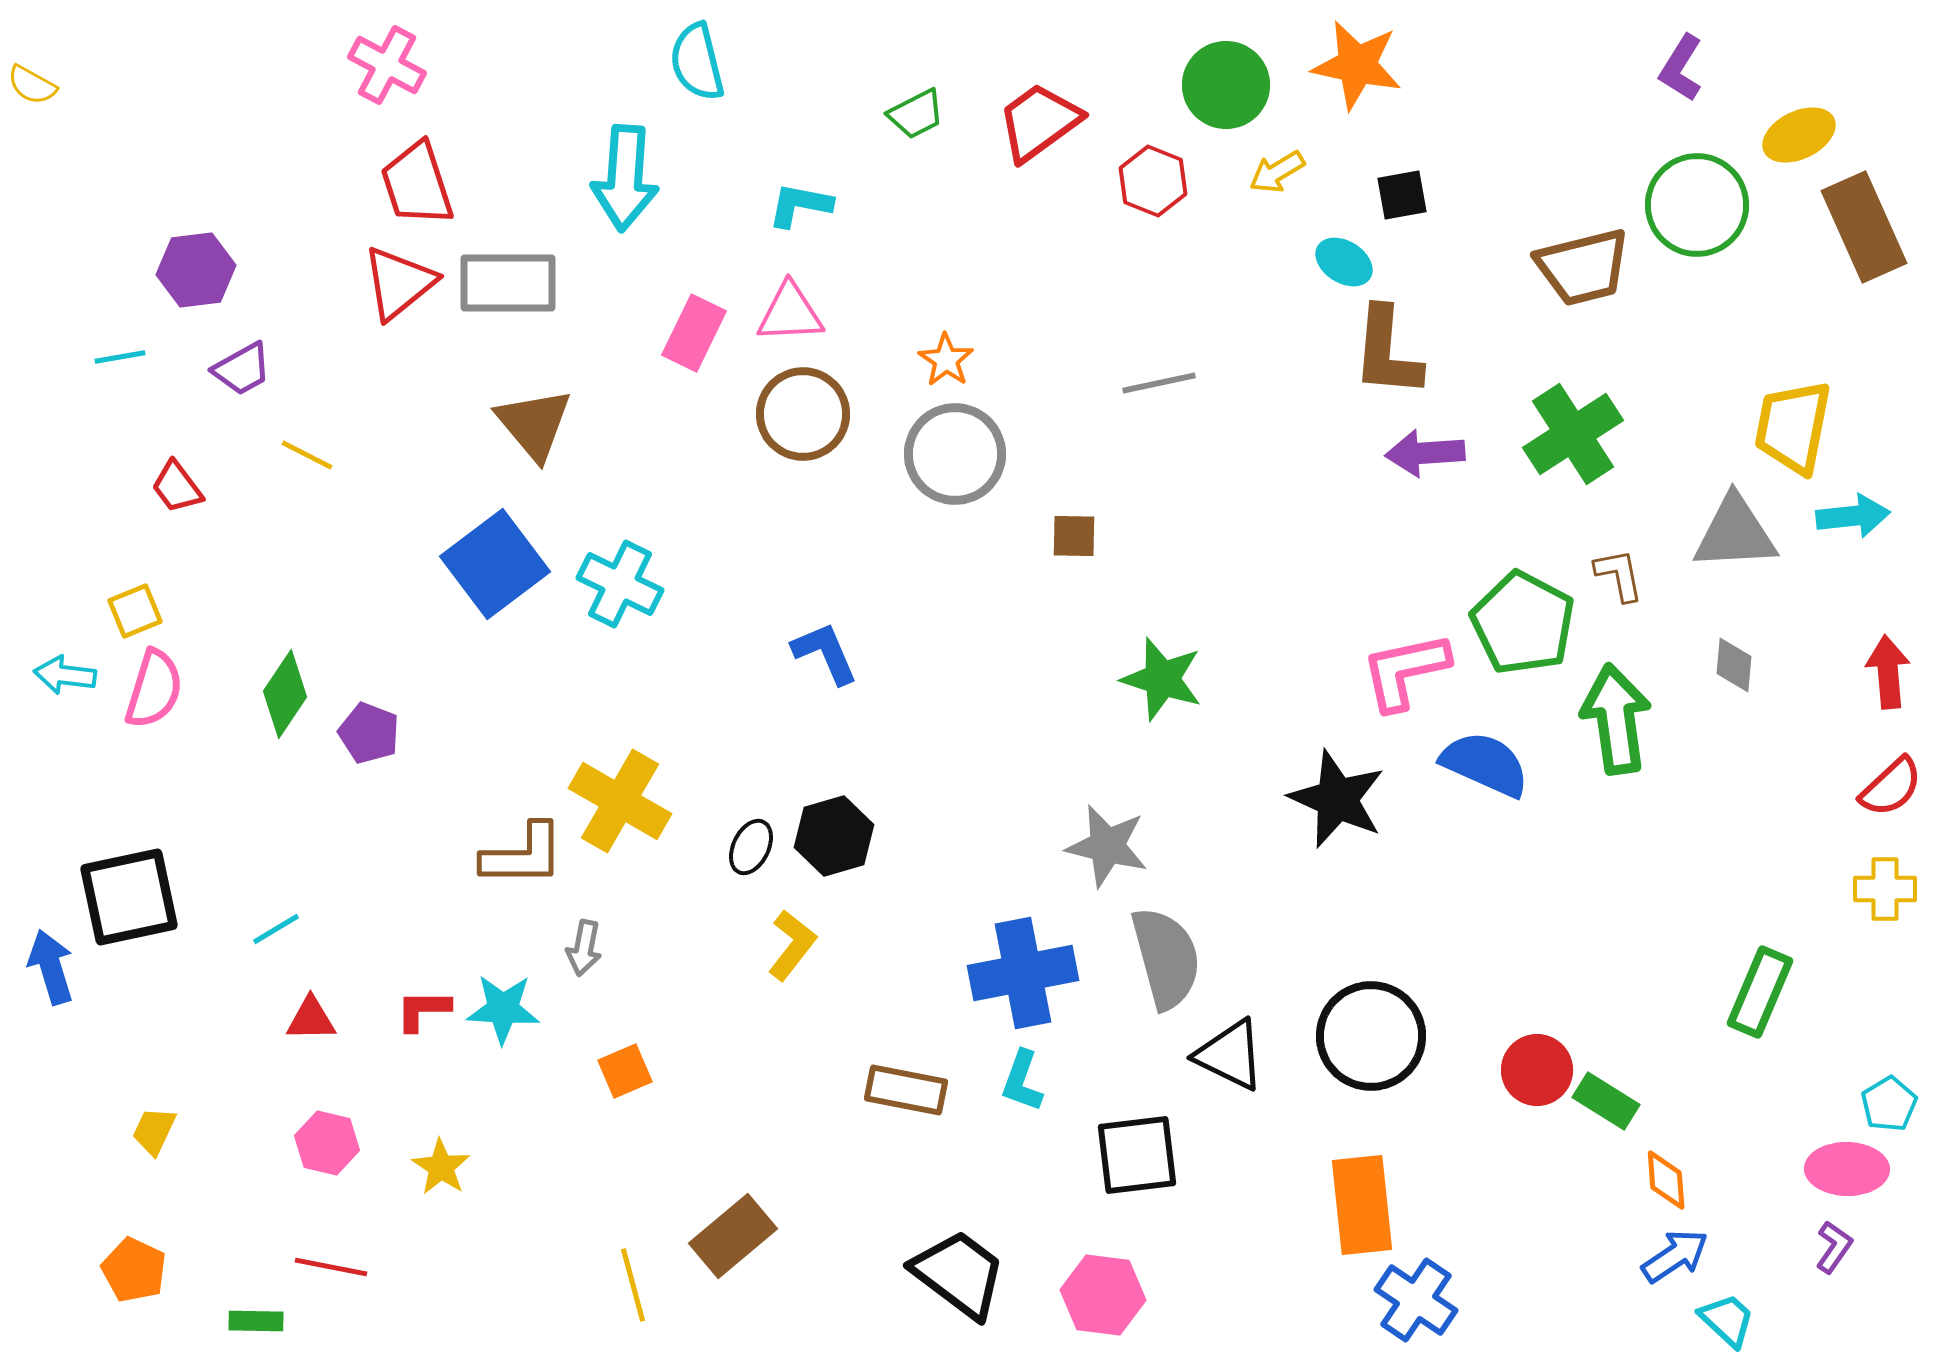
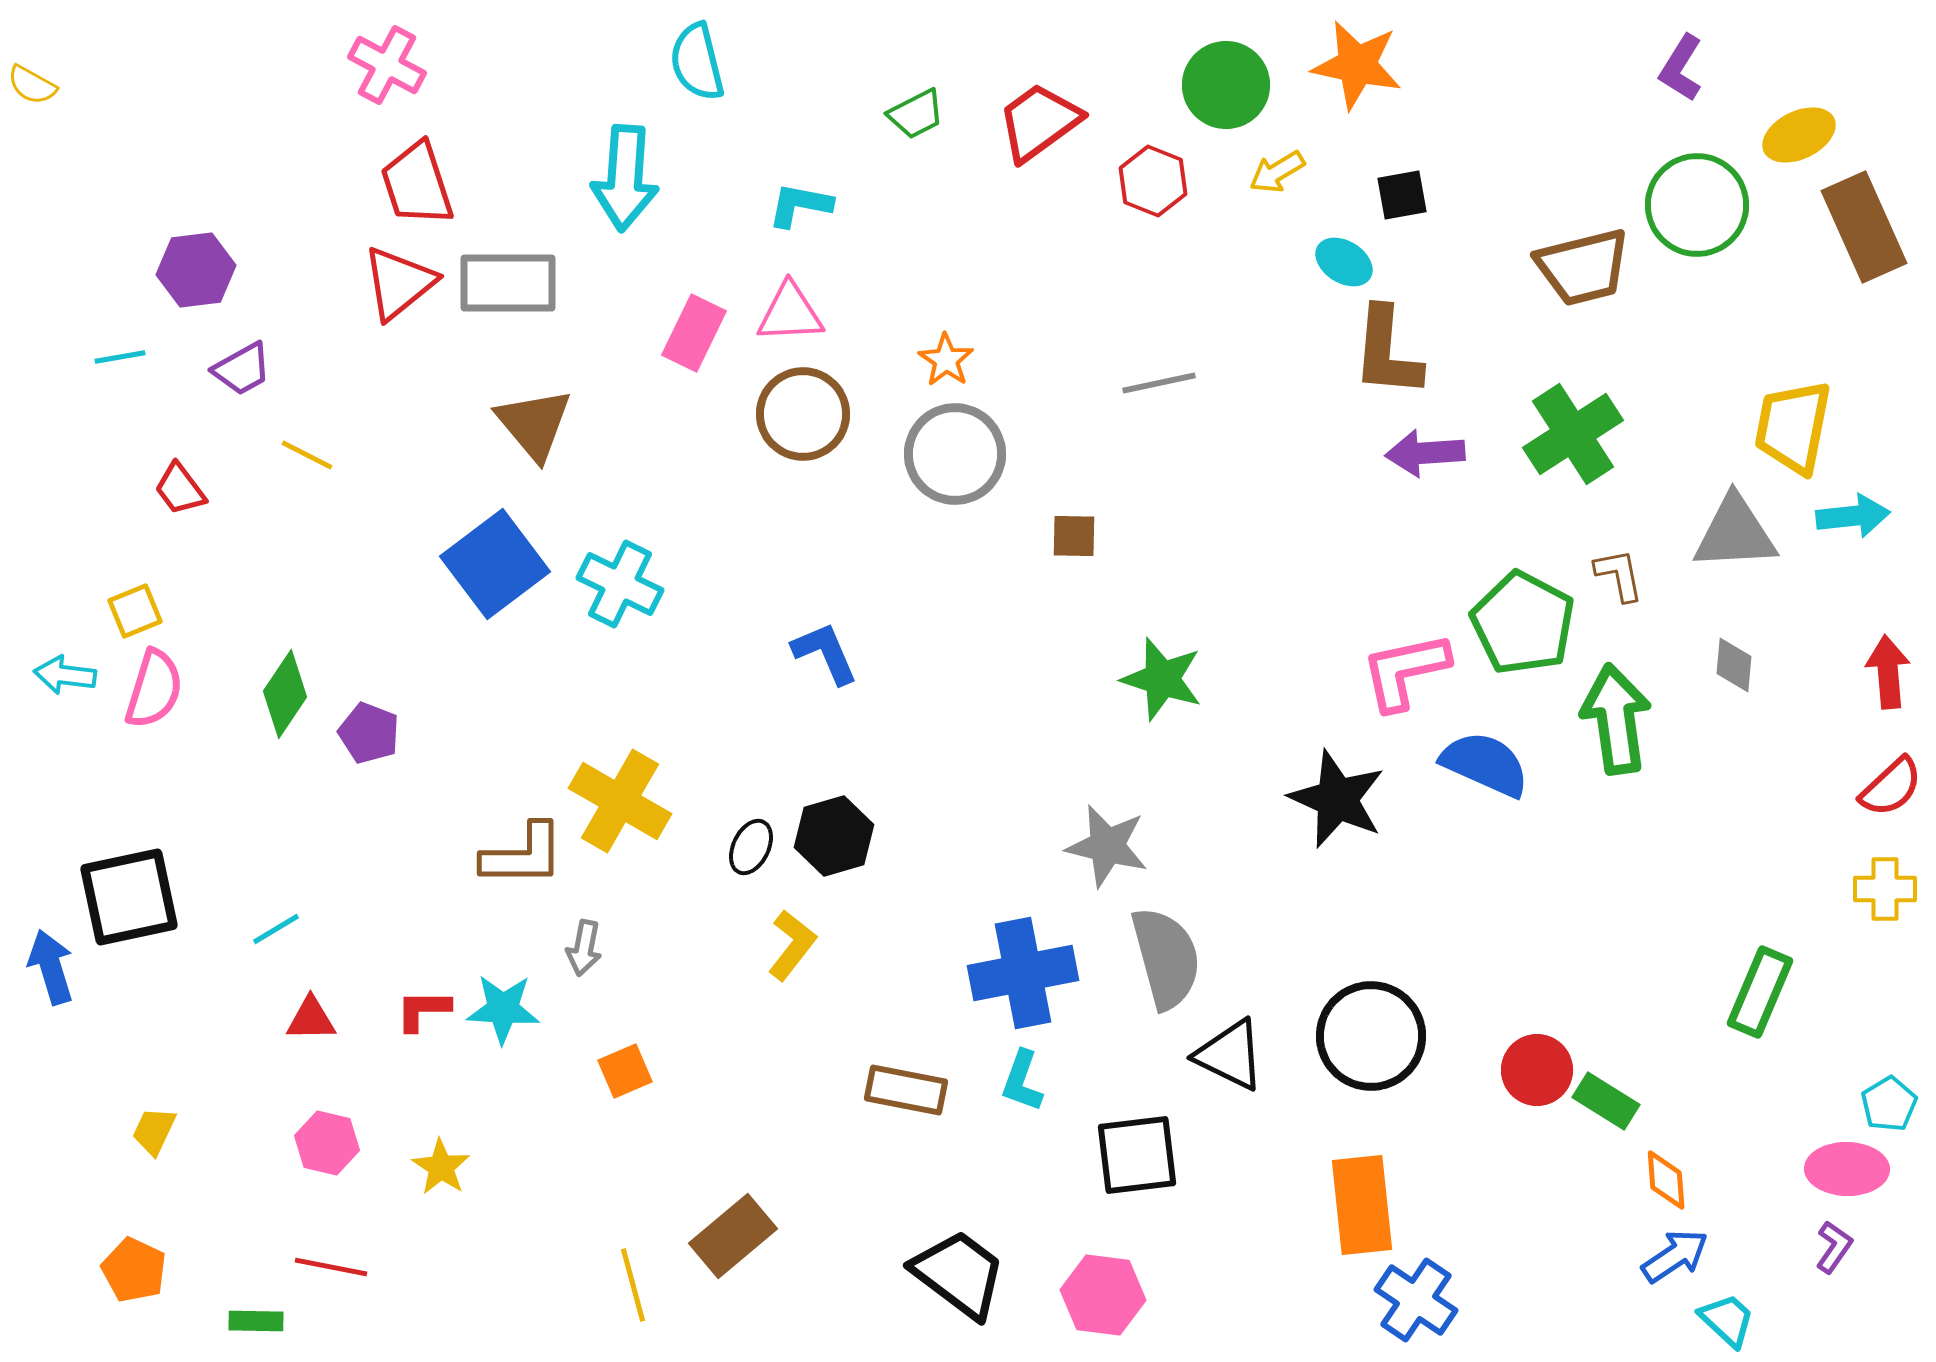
red trapezoid at (177, 487): moved 3 px right, 2 px down
